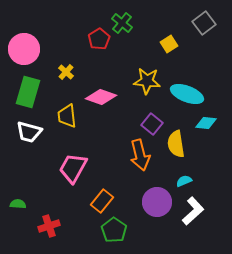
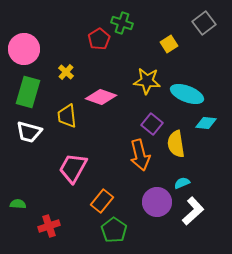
green cross: rotated 20 degrees counterclockwise
cyan semicircle: moved 2 px left, 2 px down
